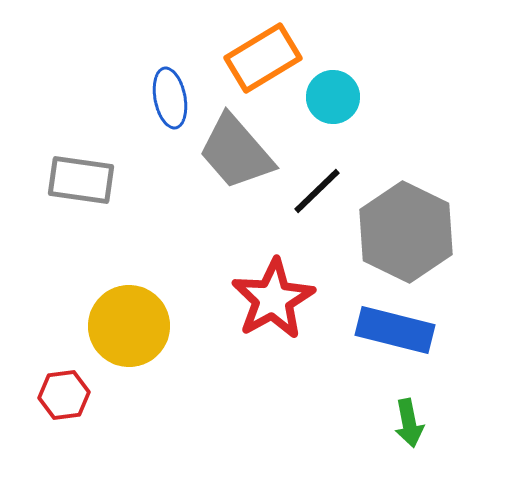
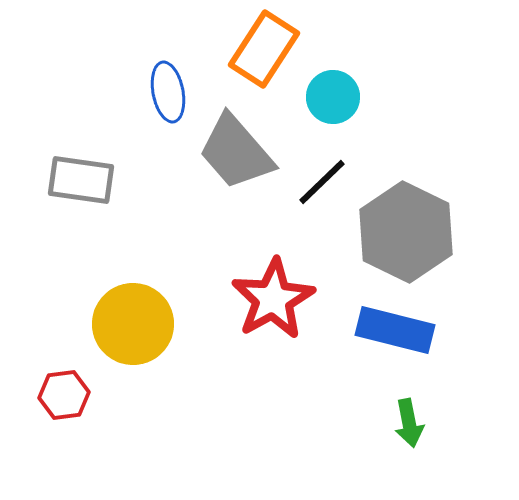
orange rectangle: moved 1 px right, 9 px up; rotated 26 degrees counterclockwise
blue ellipse: moved 2 px left, 6 px up
black line: moved 5 px right, 9 px up
yellow circle: moved 4 px right, 2 px up
